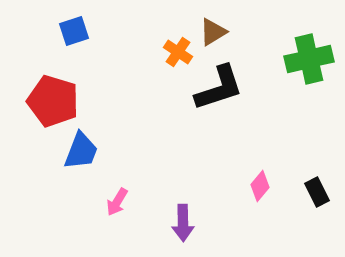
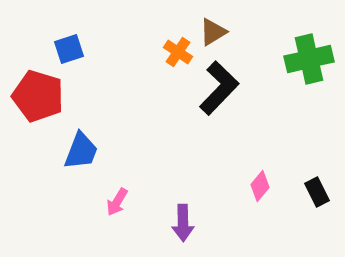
blue square: moved 5 px left, 18 px down
black L-shape: rotated 28 degrees counterclockwise
red pentagon: moved 15 px left, 5 px up
